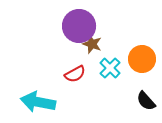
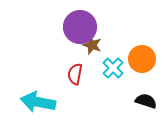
purple circle: moved 1 px right, 1 px down
brown star: moved 1 px down
cyan cross: moved 3 px right
red semicircle: rotated 130 degrees clockwise
black semicircle: rotated 150 degrees clockwise
